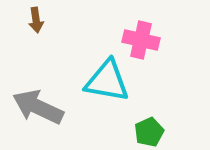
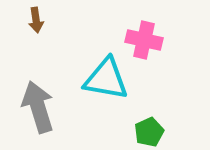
pink cross: moved 3 px right
cyan triangle: moved 1 px left, 2 px up
gray arrow: rotated 48 degrees clockwise
